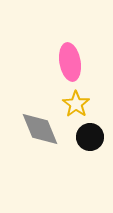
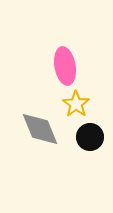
pink ellipse: moved 5 px left, 4 px down
